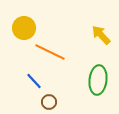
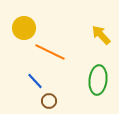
blue line: moved 1 px right
brown circle: moved 1 px up
